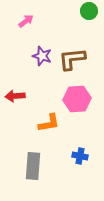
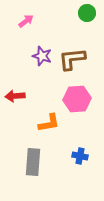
green circle: moved 2 px left, 2 px down
gray rectangle: moved 4 px up
